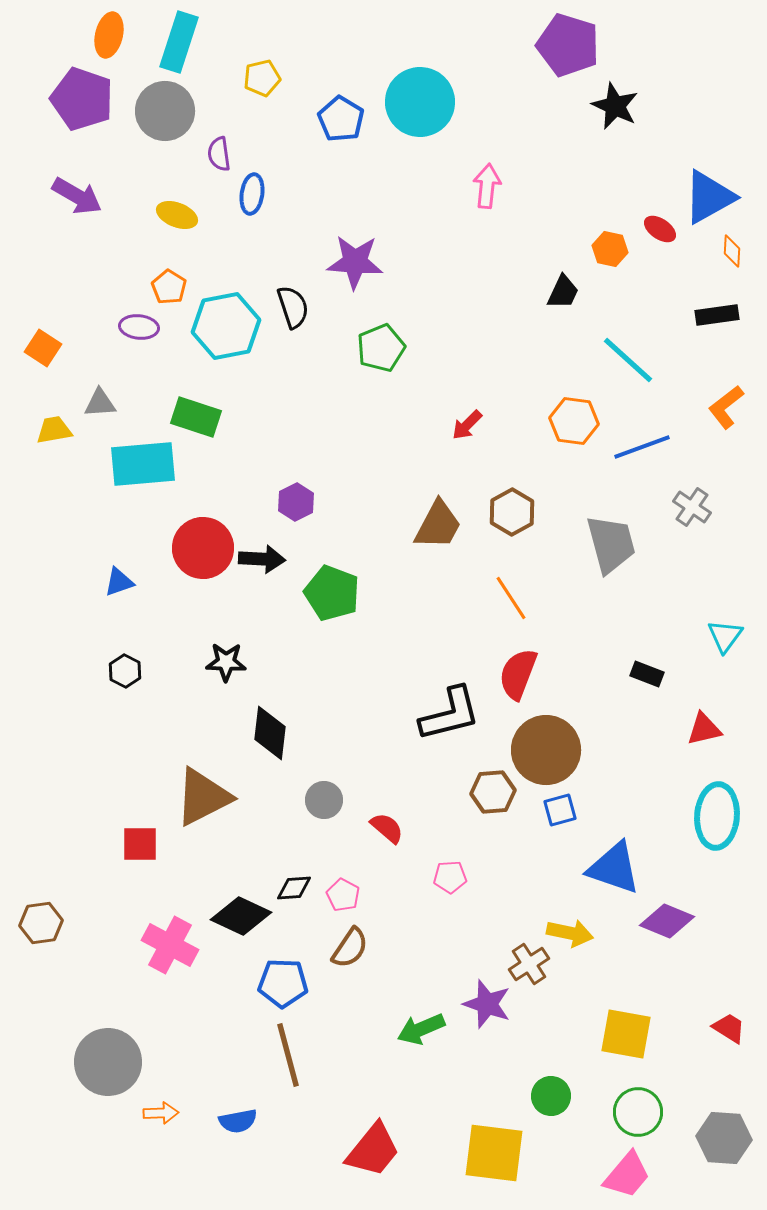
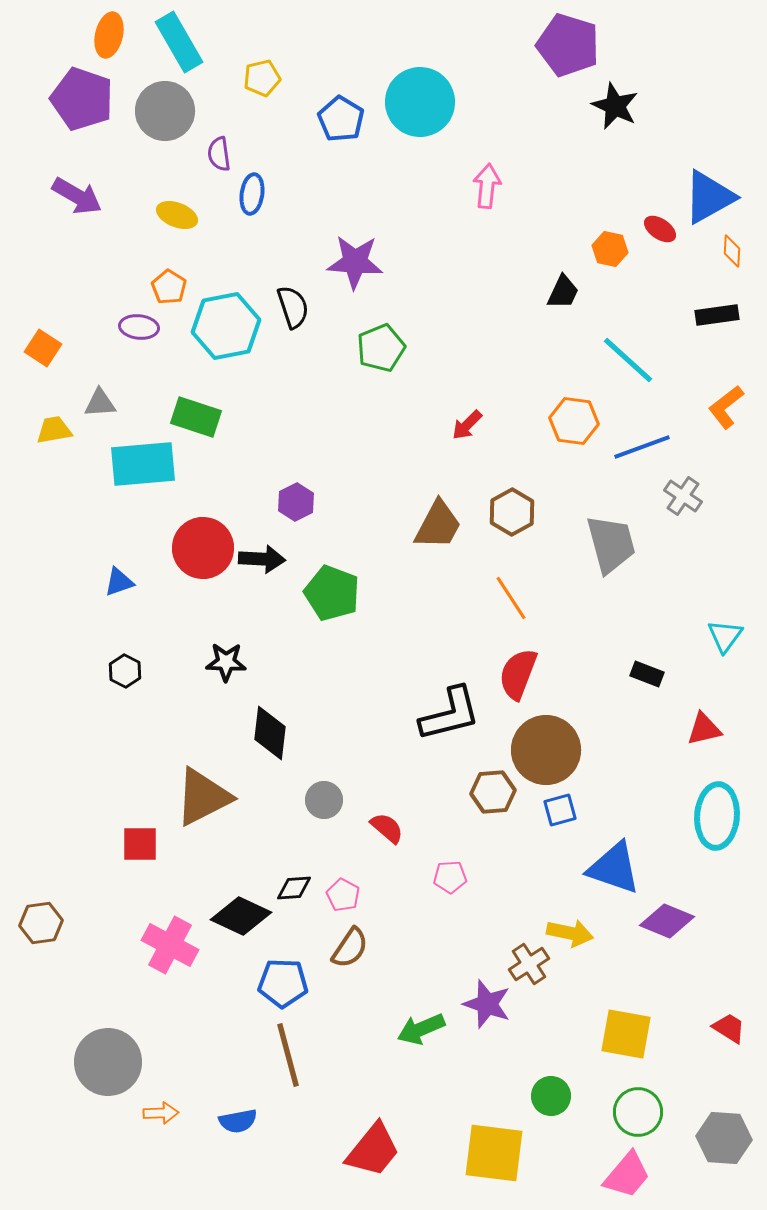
cyan rectangle at (179, 42): rotated 48 degrees counterclockwise
gray cross at (692, 507): moved 9 px left, 11 px up
